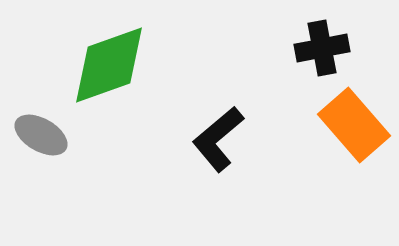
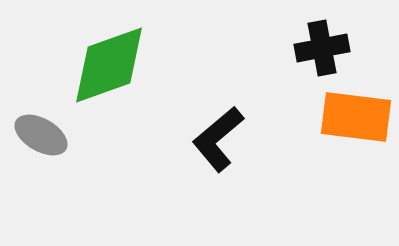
orange rectangle: moved 2 px right, 8 px up; rotated 42 degrees counterclockwise
